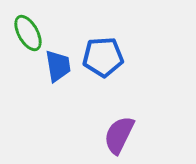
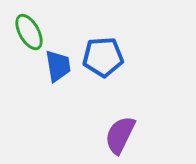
green ellipse: moved 1 px right, 1 px up
purple semicircle: moved 1 px right
